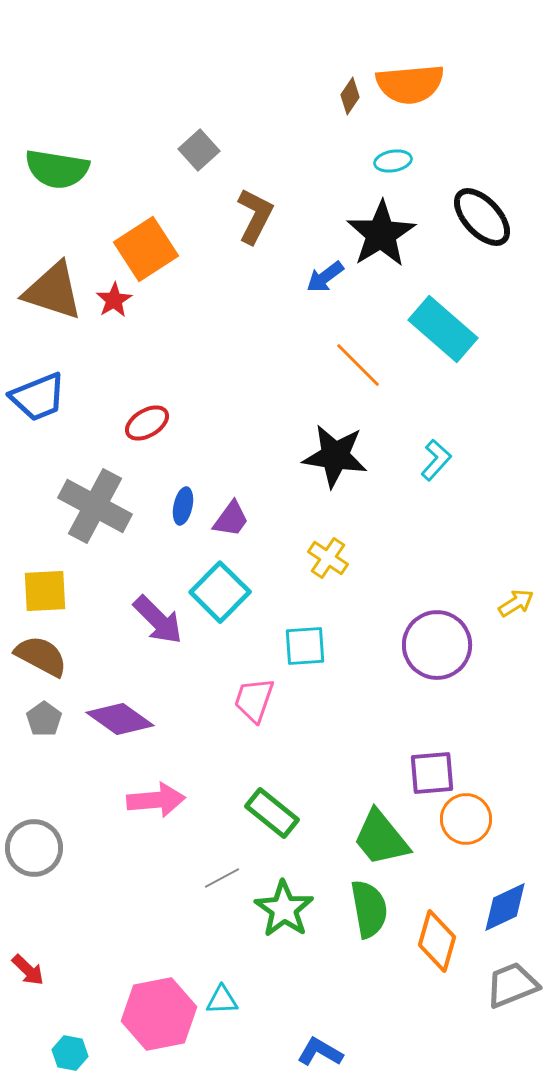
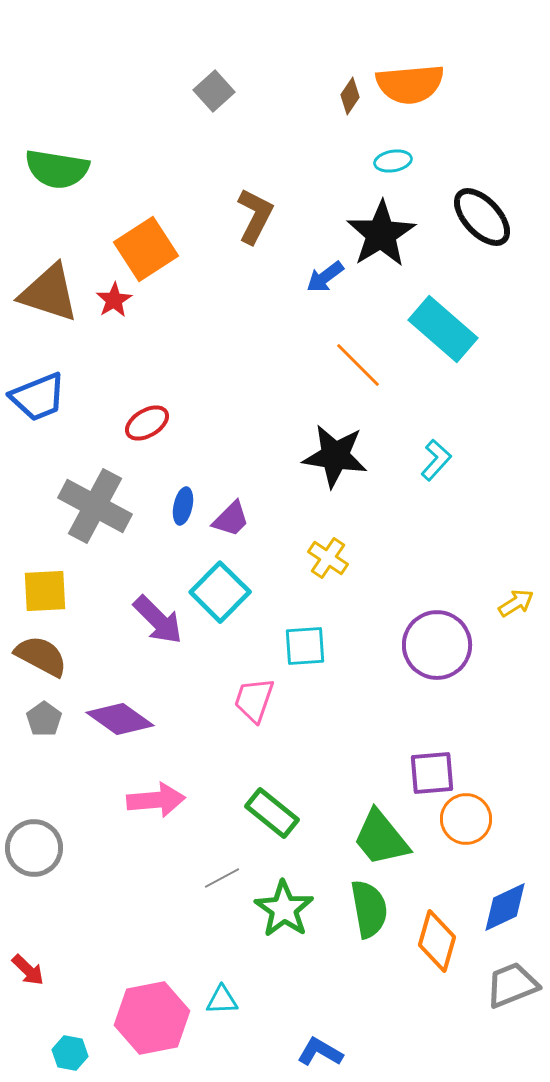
gray square at (199, 150): moved 15 px right, 59 px up
brown triangle at (53, 291): moved 4 px left, 2 px down
purple trapezoid at (231, 519): rotated 9 degrees clockwise
pink hexagon at (159, 1014): moved 7 px left, 4 px down
